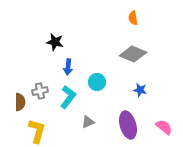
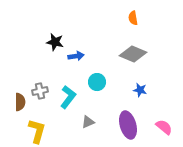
blue arrow: moved 8 px right, 11 px up; rotated 105 degrees counterclockwise
